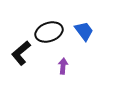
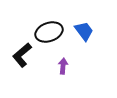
black L-shape: moved 1 px right, 2 px down
